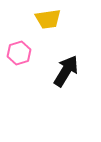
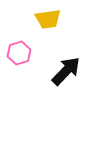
black arrow: rotated 12 degrees clockwise
